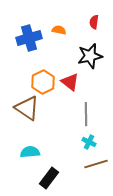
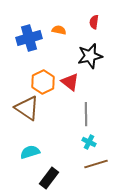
cyan semicircle: rotated 12 degrees counterclockwise
